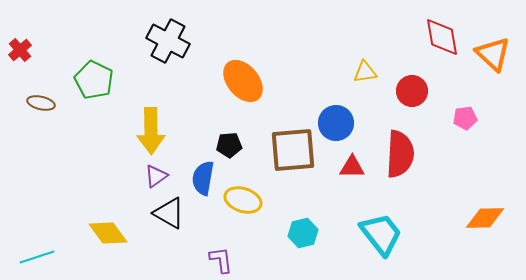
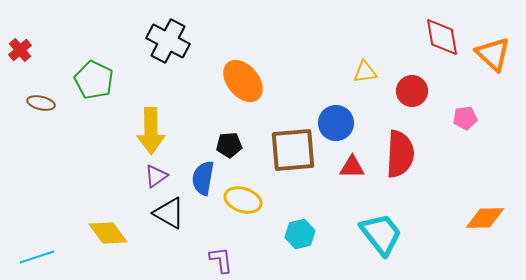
cyan hexagon: moved 3 px left, 1 px down
